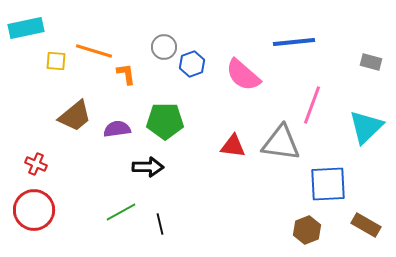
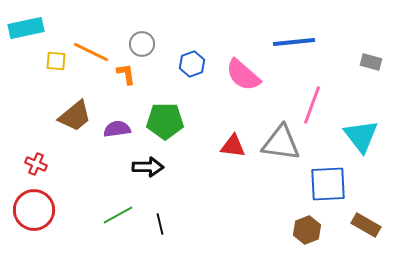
gray circle: moved 22 px left, 3 px up
orange line: moved 3 px left, 1 px down; rotated 9 degrees clockwise
cyan triangle: moved 5 px left, 9 px down; rotated 24 degrees counterclockwise
green line: moved 3 px left, 3 px down
